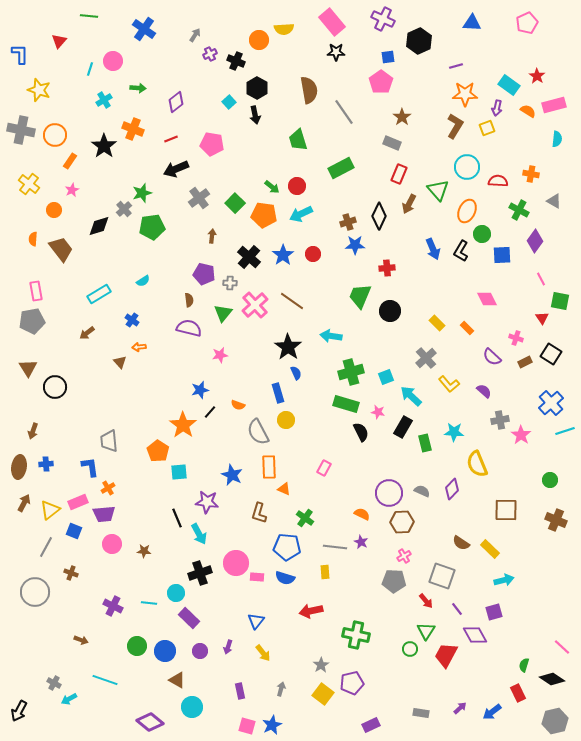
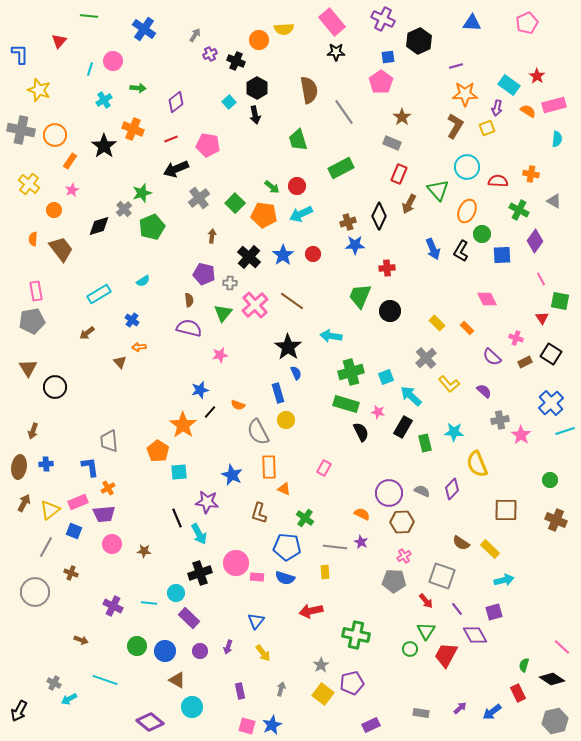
pink pentagon at (212, 144): moved 4 px left, 1 px down
green pentagon at (152, 227): rotated 15 degrees counterclockwise
